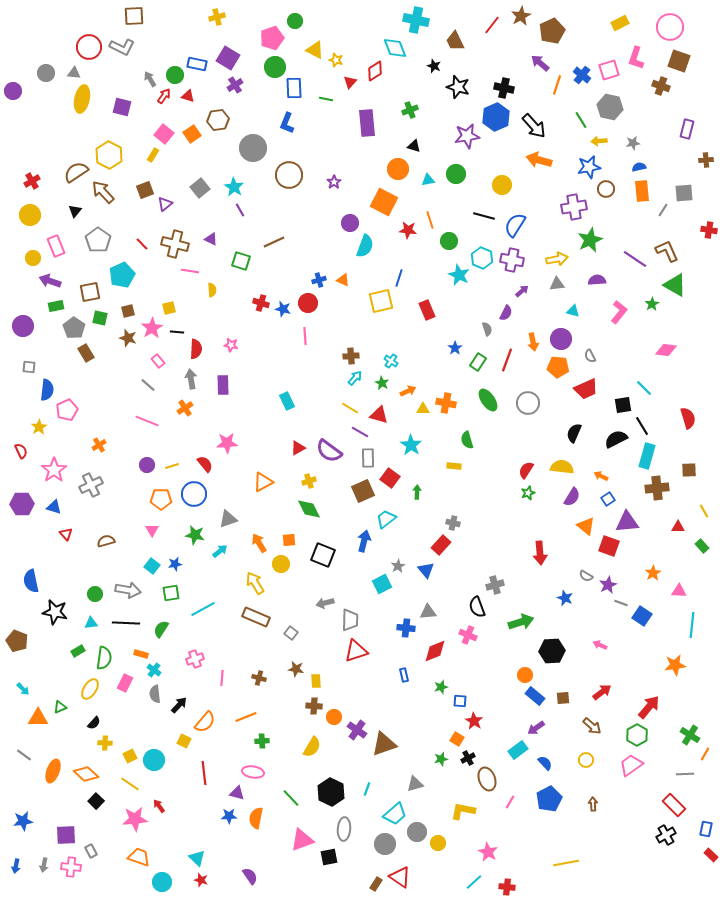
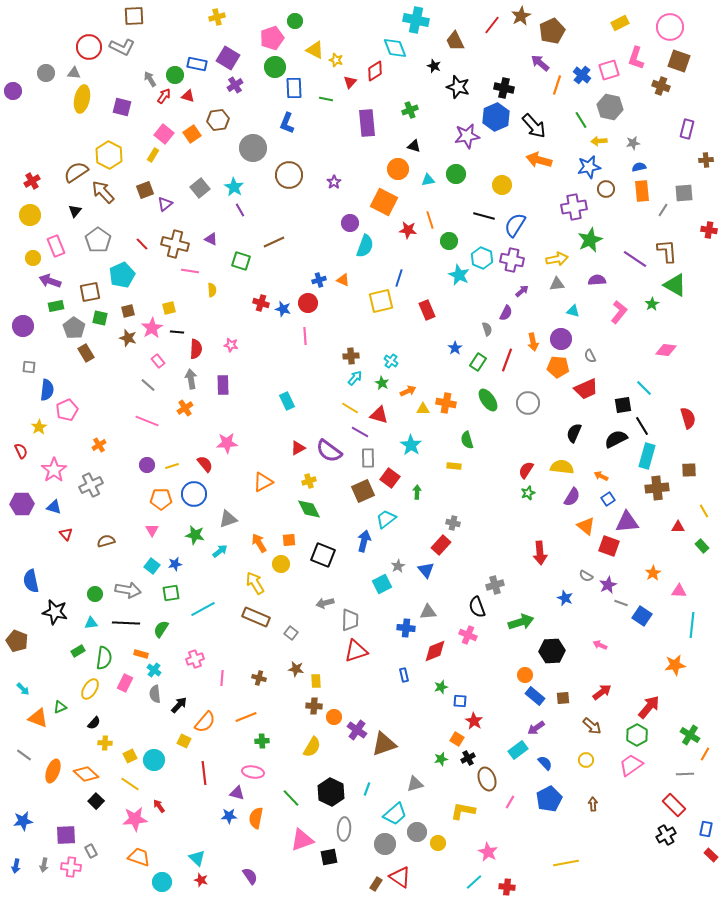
brown L-shape at (667, 251): rotated 20 degrees clockwise
orange triangle at (38, 718): rotated 20 degrees clockwise
